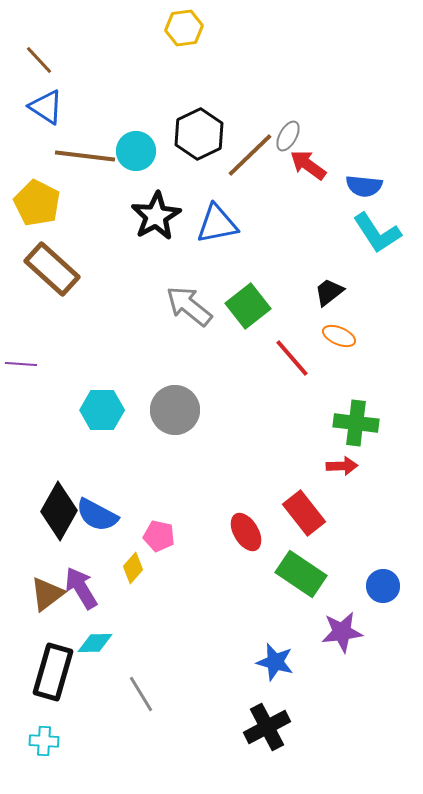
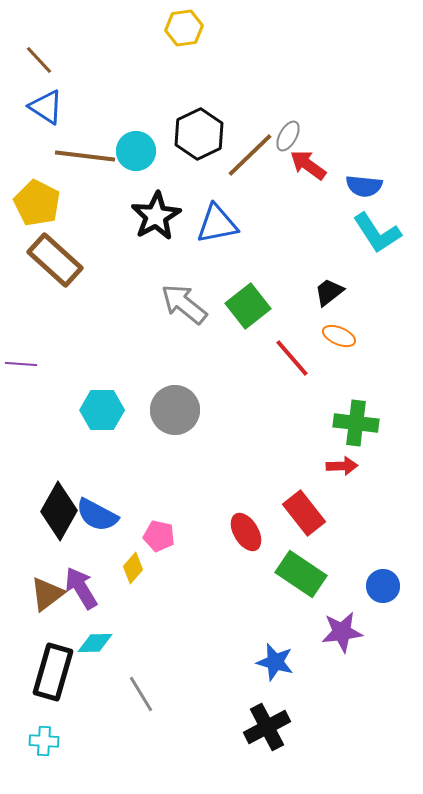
brown rectangle at (52, 269): moved 3 px right, 9 px up
gray arrow at (189, 306): moved 5 px left, 2 px up
